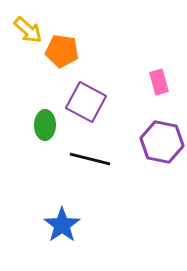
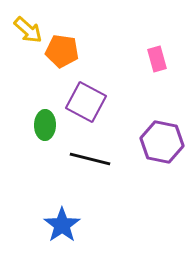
pink rectangle: moved 2 px left, 23 px up
